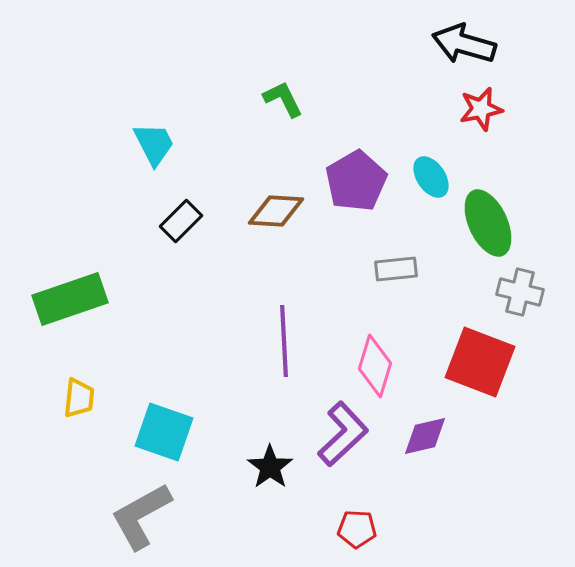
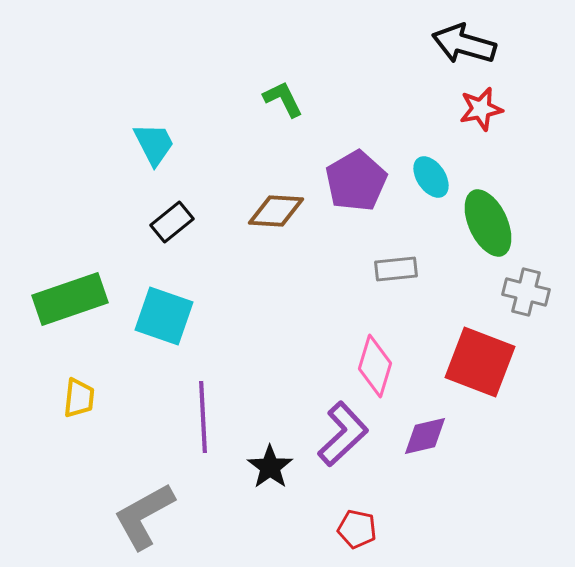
black rectangle: moved 9 px left, 1 px down; rotated 6 degrees clockwise
gray cross: moved 6 px right
purple line: moved 81 px left, 76 px down
cyan square: moved 116 px up
gray L-shape: moved 3 px right
red pentagon: rotated 9 degrees clockwise
